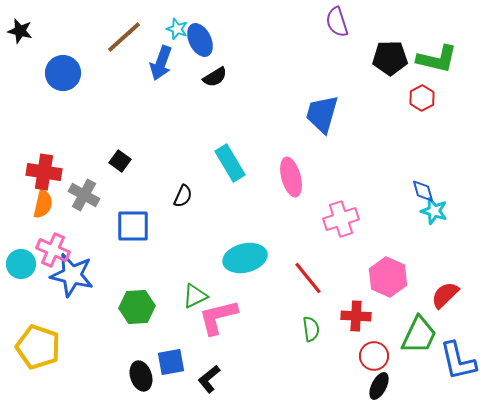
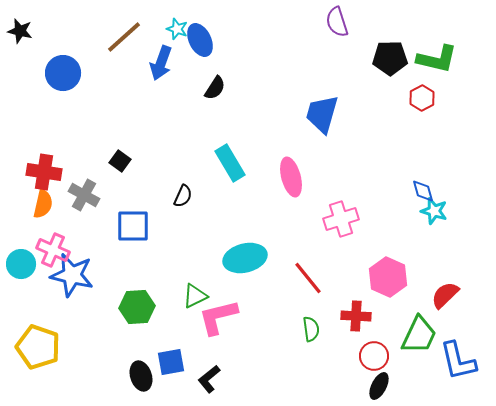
black semicircle at (215, 77): moved 11 px down; rotated 25 degrees counterclockwise
